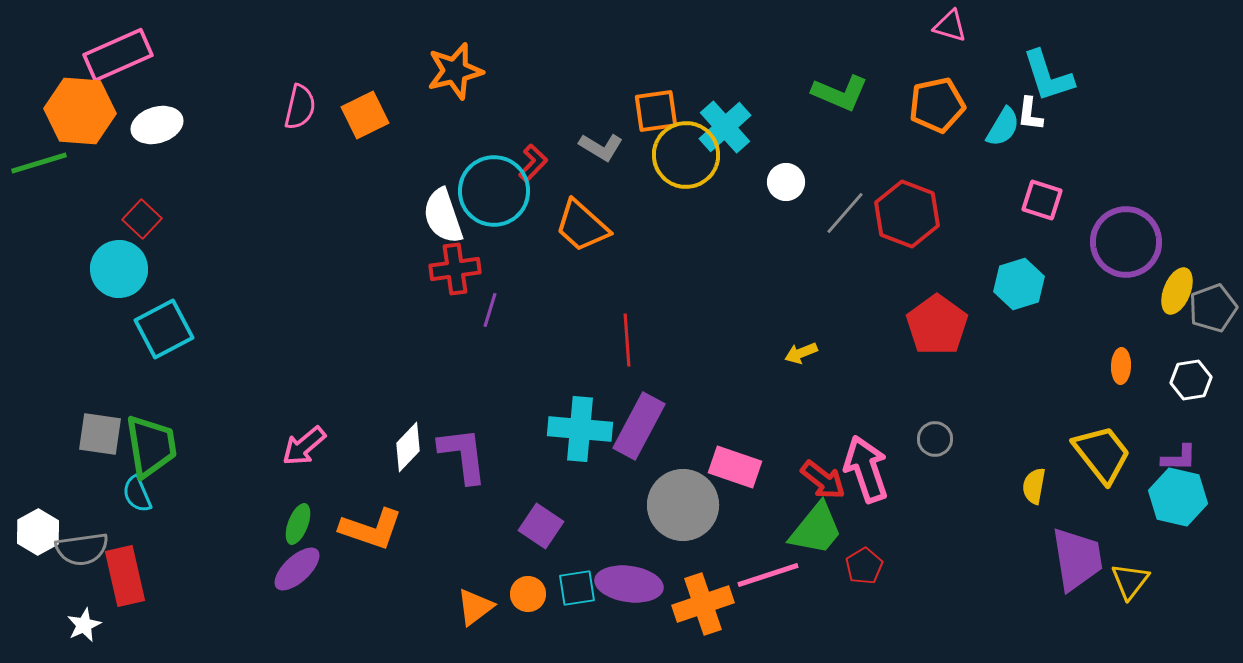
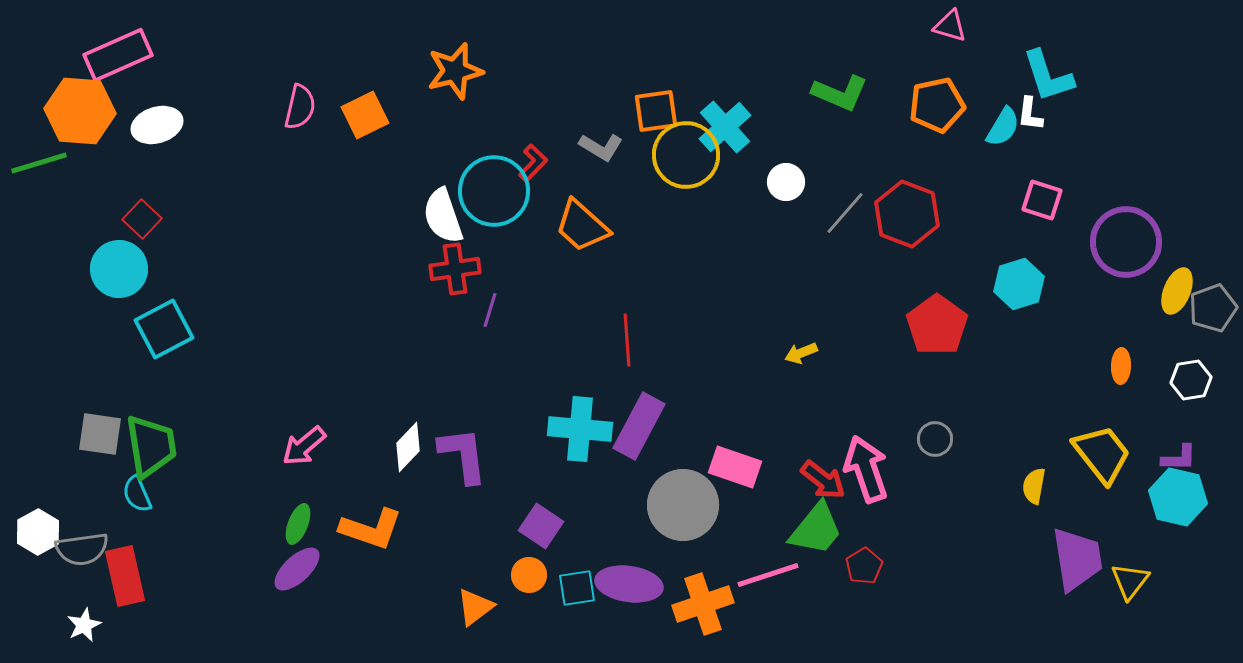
orange circle at (528, 594): moved 1 px right, 19 px up
